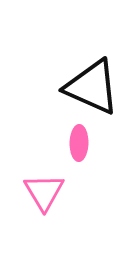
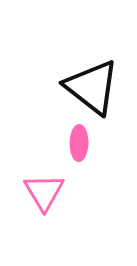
black triangle: rotated 14 degrees clockwise
